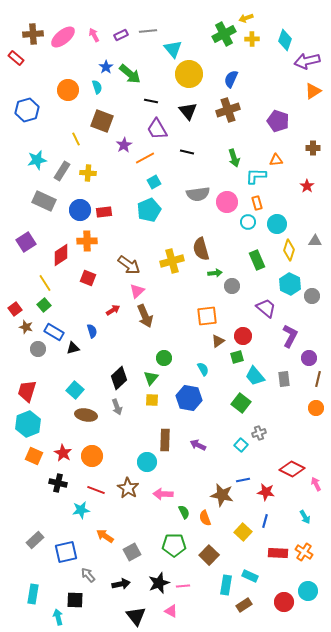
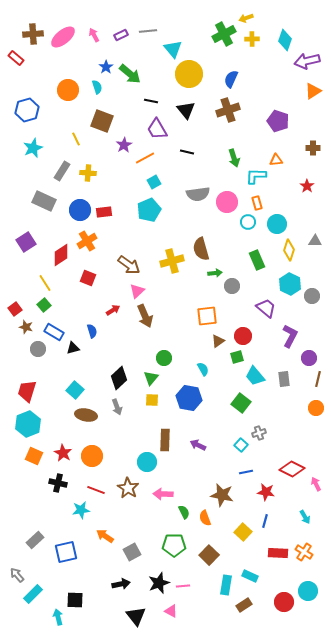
black triangle at (188, 111): moved 2 px left, 1 px up
cyan star at (37, 160): moved 4 px left, 12 px up; rotated 12 degrees counterclockwise
orange cross at (87, 241): rotated 30 degrees counterclockwise
blue line at (243, 480): moved 3 px right, 8 px up
gray arrow at (88, 575): moved 71 px left
cyan rectangle at (33, 594): rotated 36 degrees clockwise
